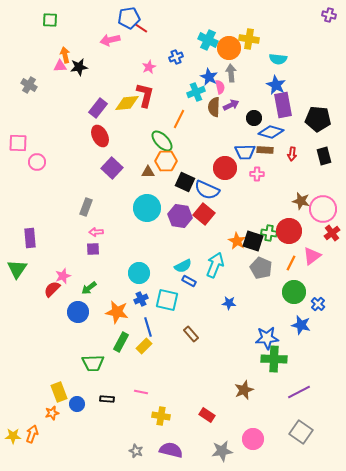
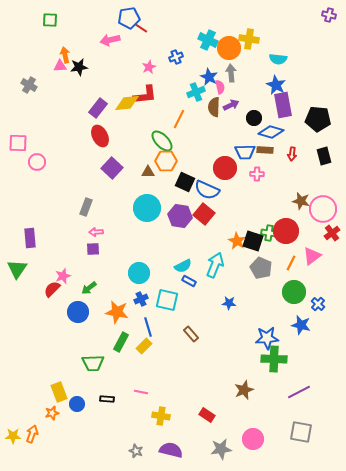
red L-shape at (145, 95): rotated 70 degrees clockwise
red circle at (289, 231): moved 3 px left
gray square at (301, 432): rotated 25 degrees counterclockwise
gray star at (222, 451): moved 1 px left, 2 px up
